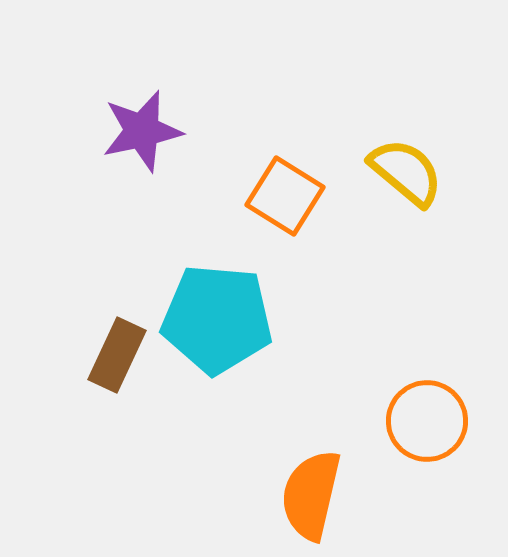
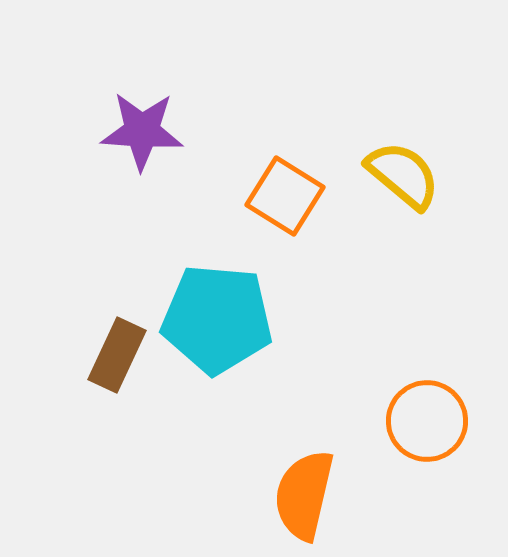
purple star: rotated 16 degrees clockwise
yellow semicircle: moved 3 px left, 3 px down
orange semicircle: moved 7 px left
